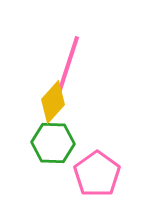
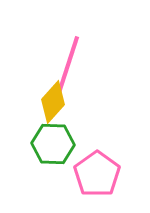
green hexagon: moved 1 px down
